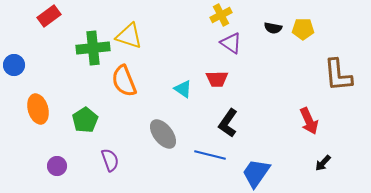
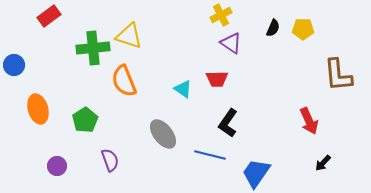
black semicircle: rotated 78 degrees counterclockwise
